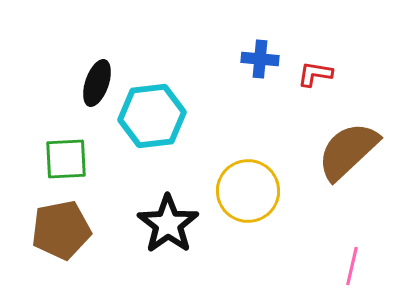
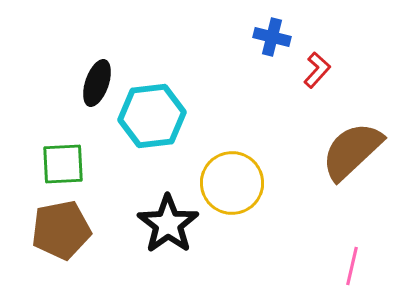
blue cross: moved 12 px right, 22 px up; rotated 9 degrees clockwise
red L-shape: moved 2 px right, 4 px up; rotated 123 degrees clockwise
brown semicircle: moved 4 px right
green square: moved 3 px left, 5 px down
yellow circle: moved 16 px left, 8 px up
